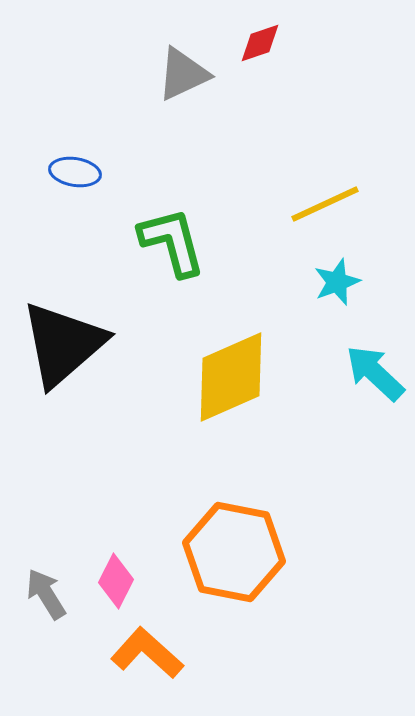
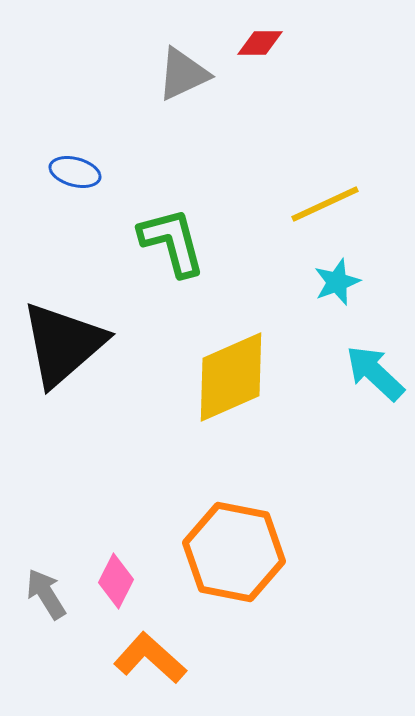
red diamond: rotated 18 degrees clockwise
blue ellipse: rotated 6 degrees clockwise
orange L-shape: moved 3 px right, 5 px down
